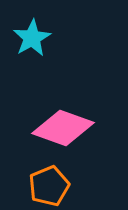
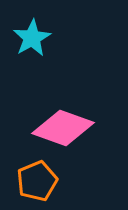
orange pentagon: moved 12 px left, 5 px up
